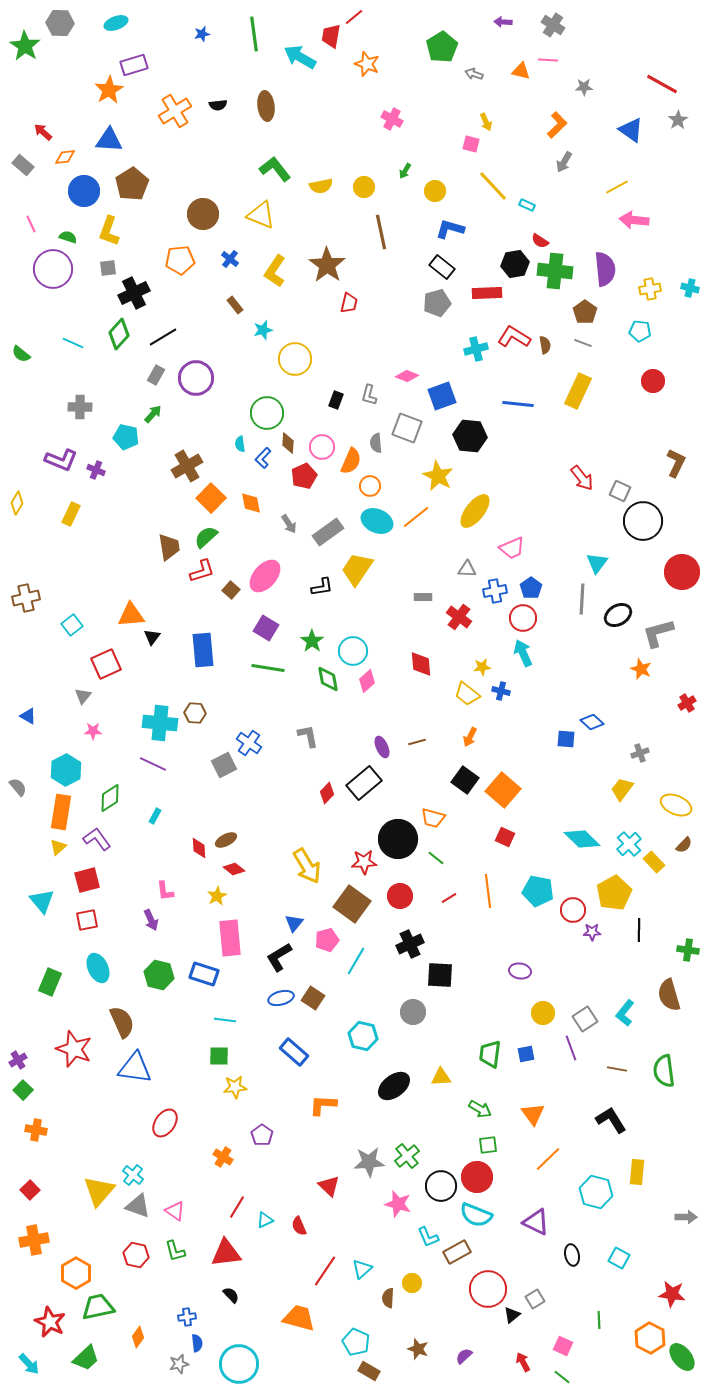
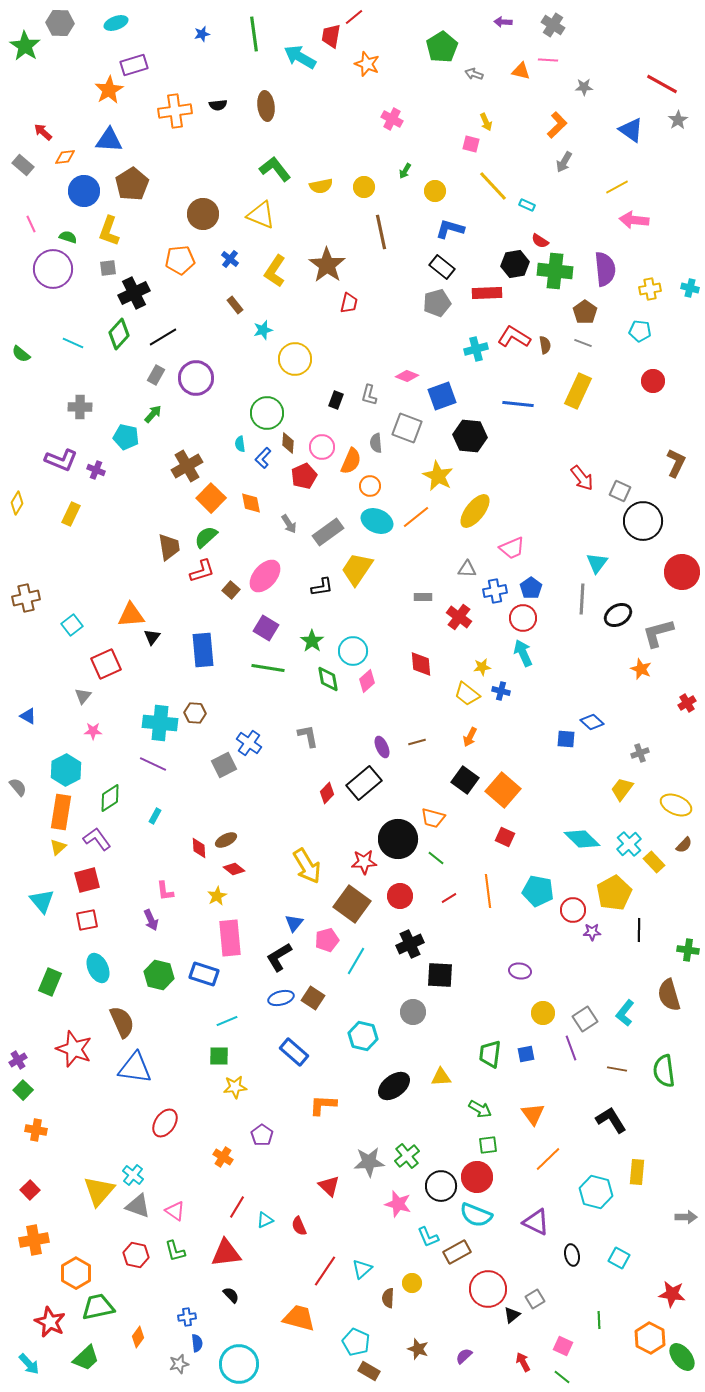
orange cross at (175, 111): rotated 24 degrees clockwise
cyan line at (225, 1020): moved 2 px right, 1 px down; rotated 30 degrees counterclockwise
